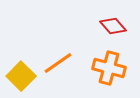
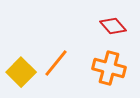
orange line: moved 2 px left; rotated 16 degrees counterclockwise
yellow square: moved 4 px up
